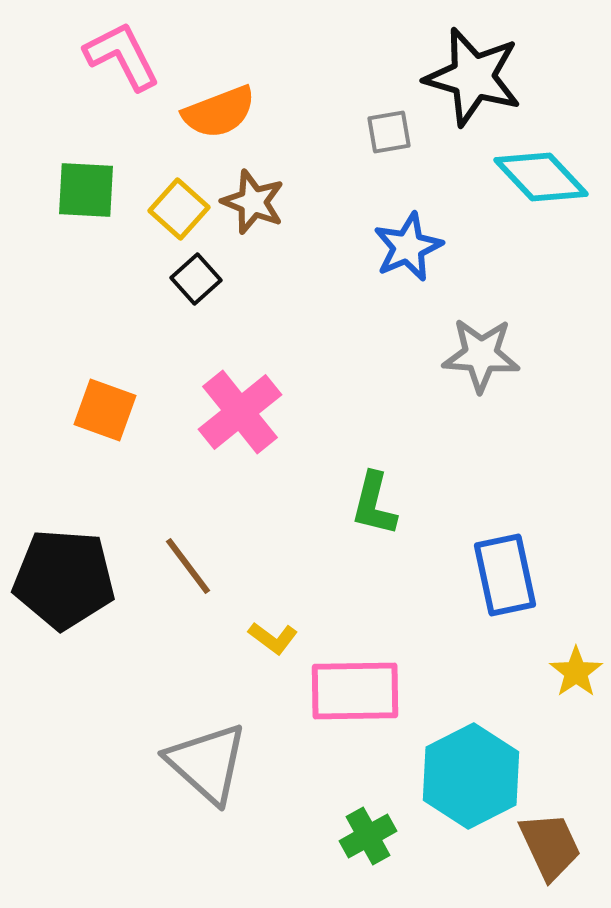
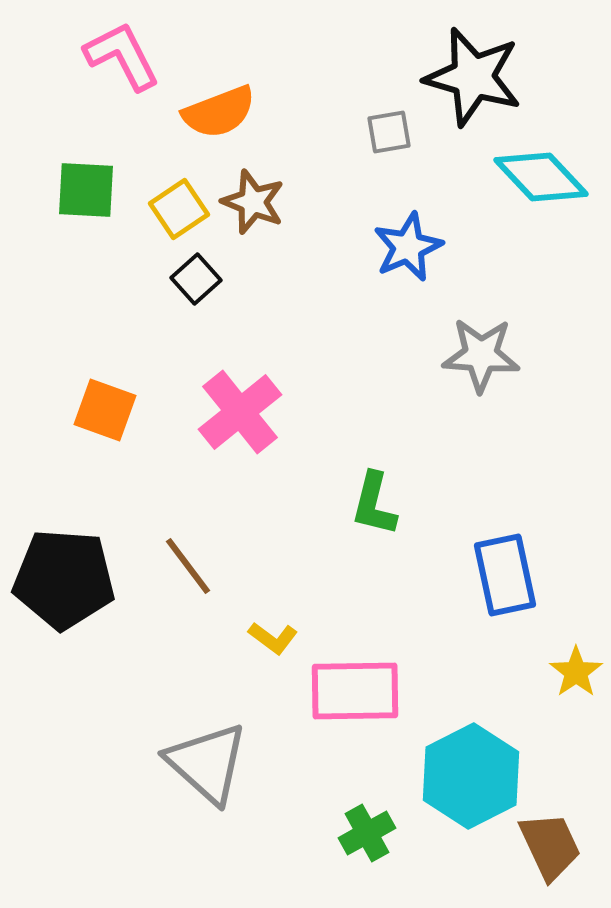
yellow square: rotated 14 degrees clockwise
green cross: moved 1 px left, 3 px up
